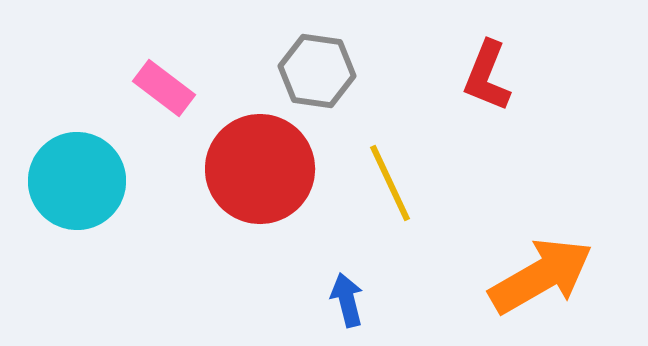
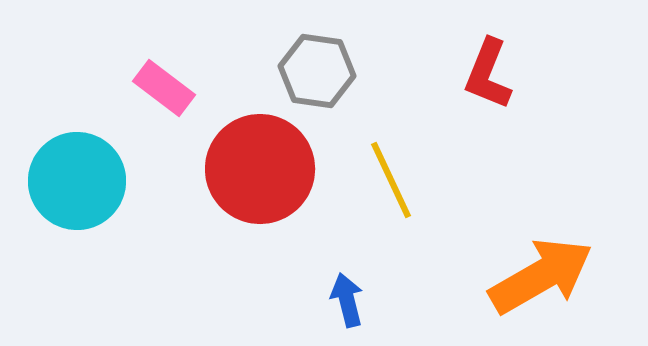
red L-shape: moved 1 px right, 2 px up
yellow line: moved 1 px right, 3 px up
